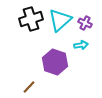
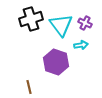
cyan triangle: moved 1 px right, 5 px down; rotated 25 degrees counterclockwise
purple hexagon: moved 1 px right
brown line: rotated 56 degrees counterclockwise
